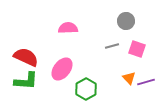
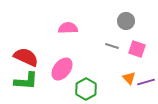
gray line: rotated 32 degrees clockwise
